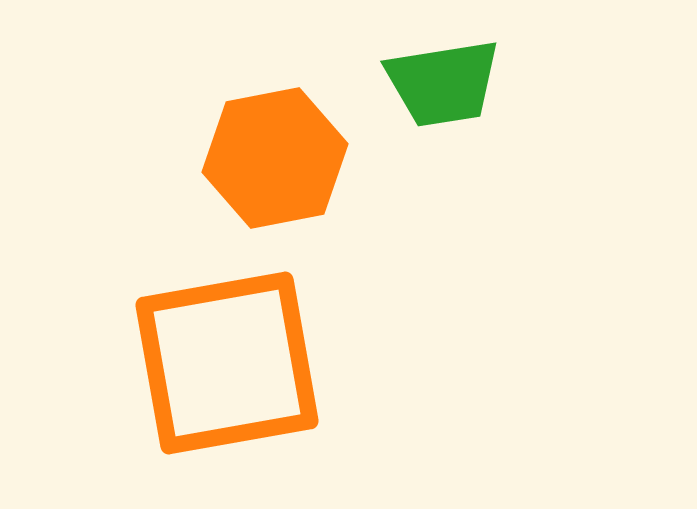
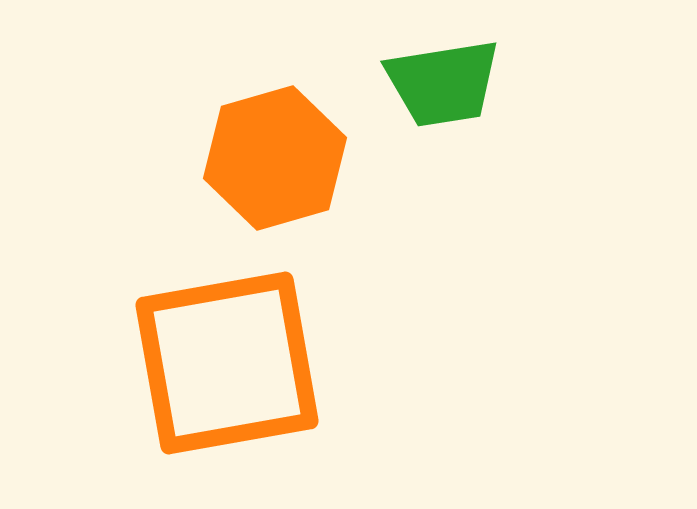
orange hexagon: rotated 5 degrees counterclockwise
